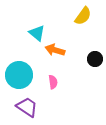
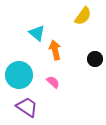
orange arrow: rotated 60 degrees clockwise
pink semicircle: rotated 40 degrees counterclockwise
